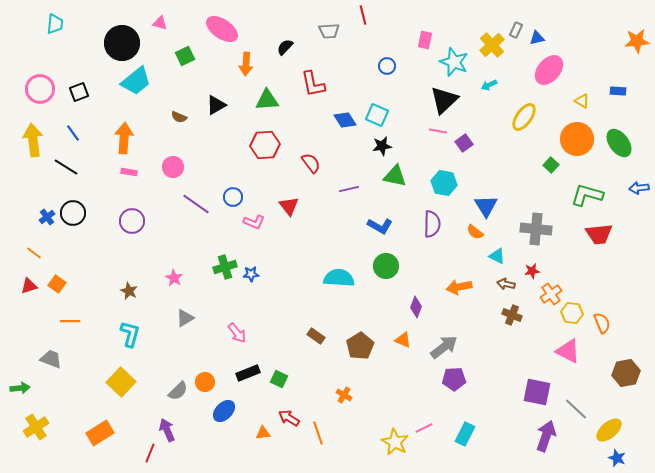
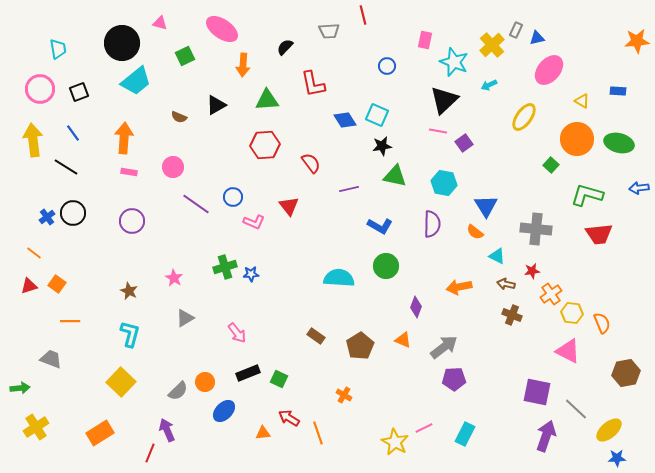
cyan trapezoid at (55, 24): moved 3 px right, 25 px down; rotated 15 degrees counterclockwise
orange arrow at (246, 64): moved 3 px left, 1 px down
green ellipse at (619, 143): rotated 40 degrees counterclockwise
blue star at (617, 458): rotated 24 degrees counterclockwise
